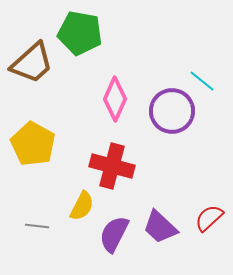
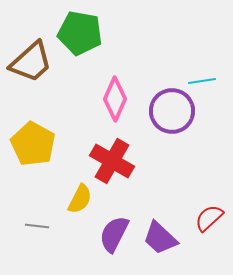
brown trapezoid: moved 1 px left, 1 px up
cyan line: rotated 48 degrees counterclockwise
red cross: moved 5 px up; rotated 15 degrees clockwise
yellow semicircle: moved 2 px left, 7 px up
purple trapezoid: moved 11 px down
